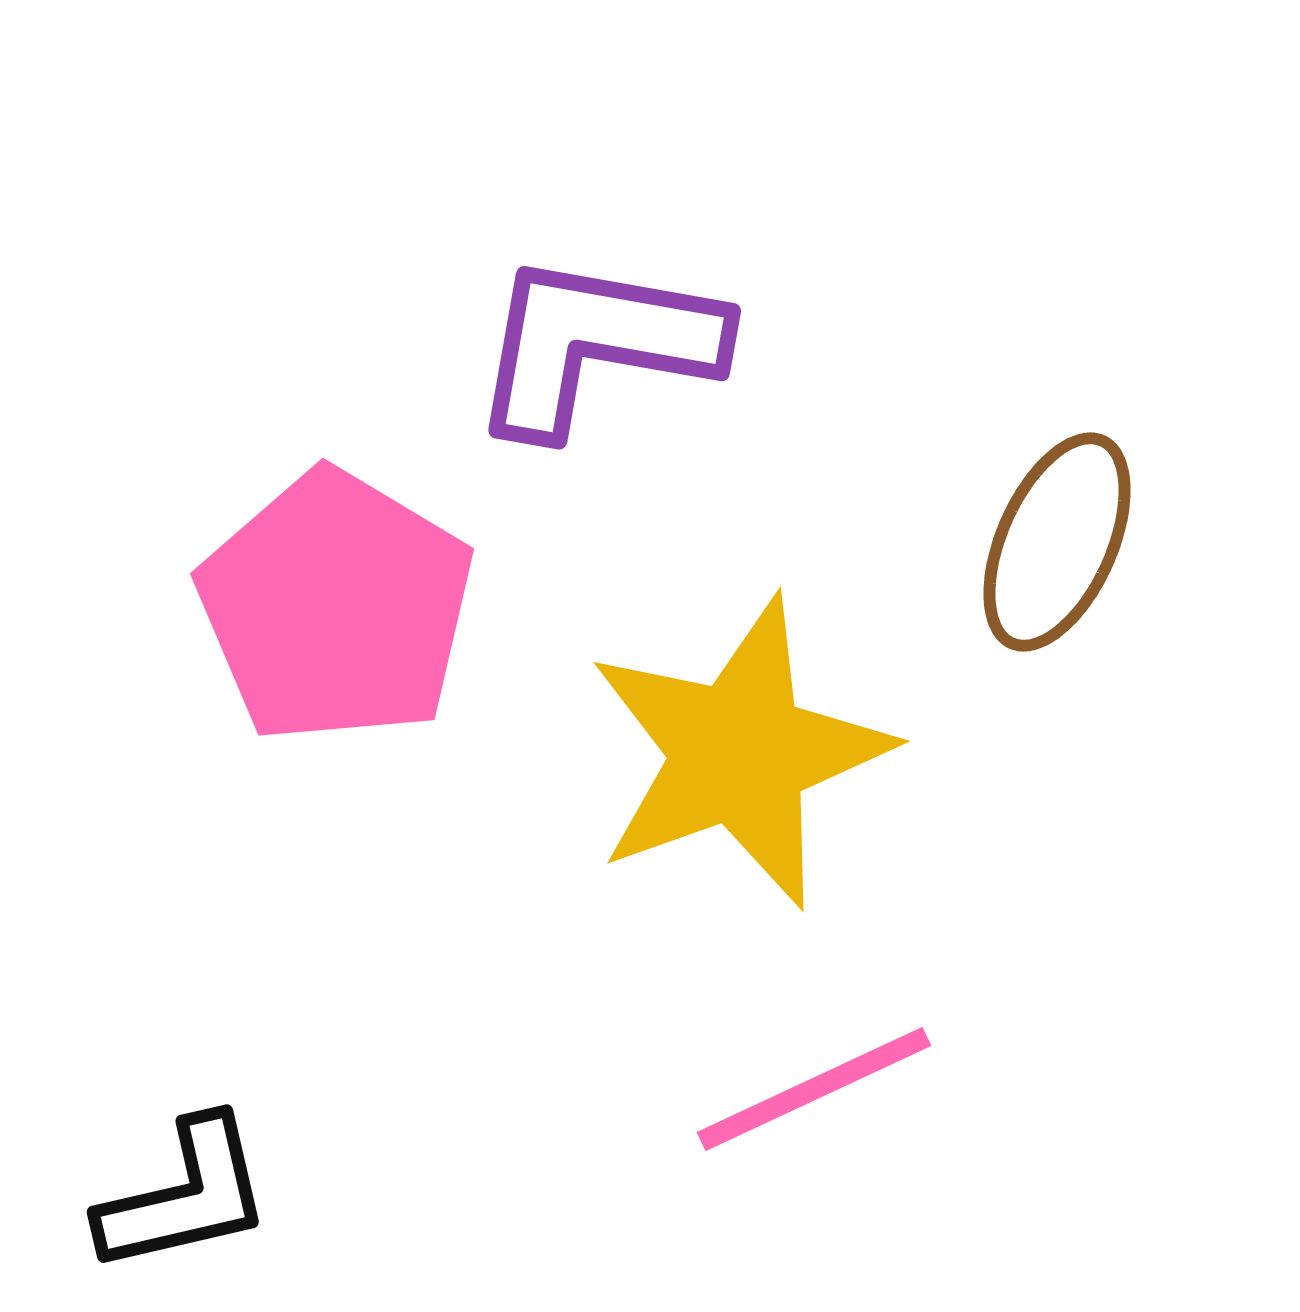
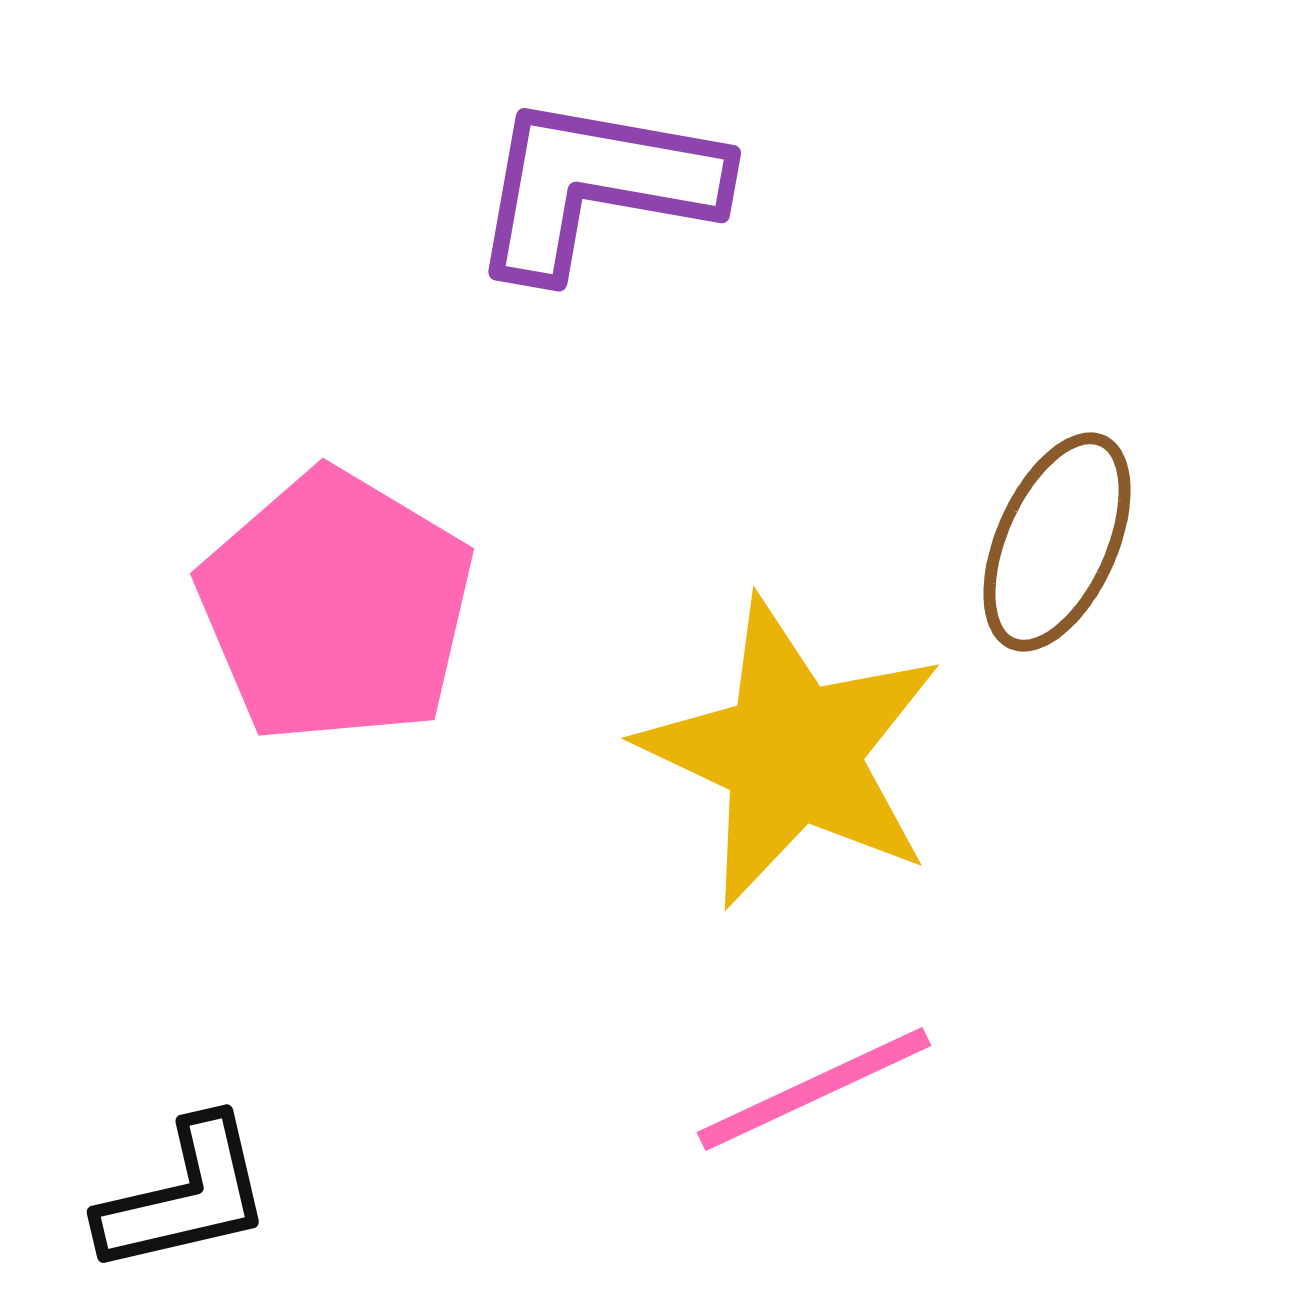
purple L-shape: moved 158 px up
yellow star: moved 53 px right; rotated 27 degrees counterclockwise
